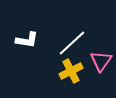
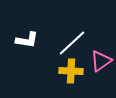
pink triangle: rotated 20 degrees clockwise
yellow cross: rotated 30 degrees clockwise
